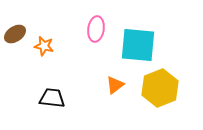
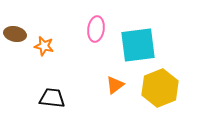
brown ellipse: rotated 45 degrees clockwise
cyan square: rotated 12 degrees counterclockwise
